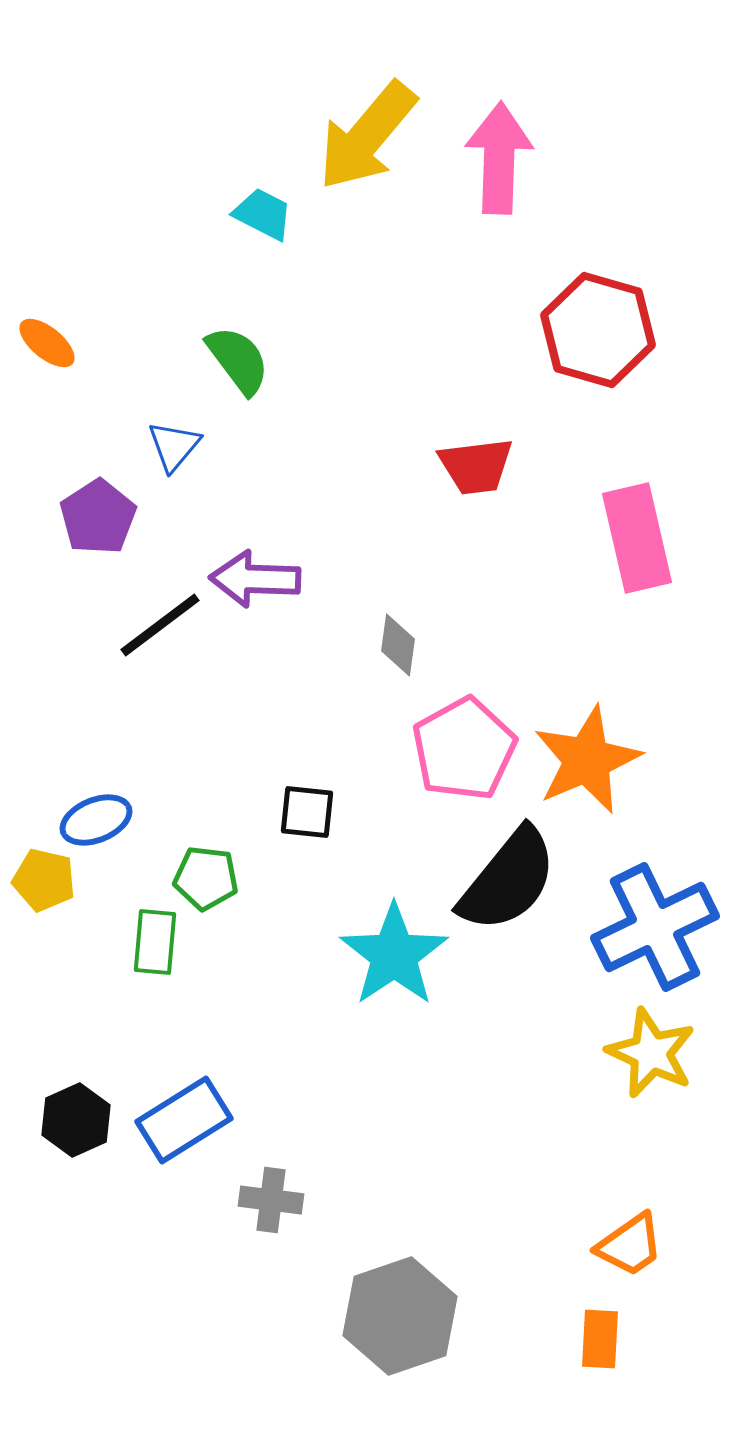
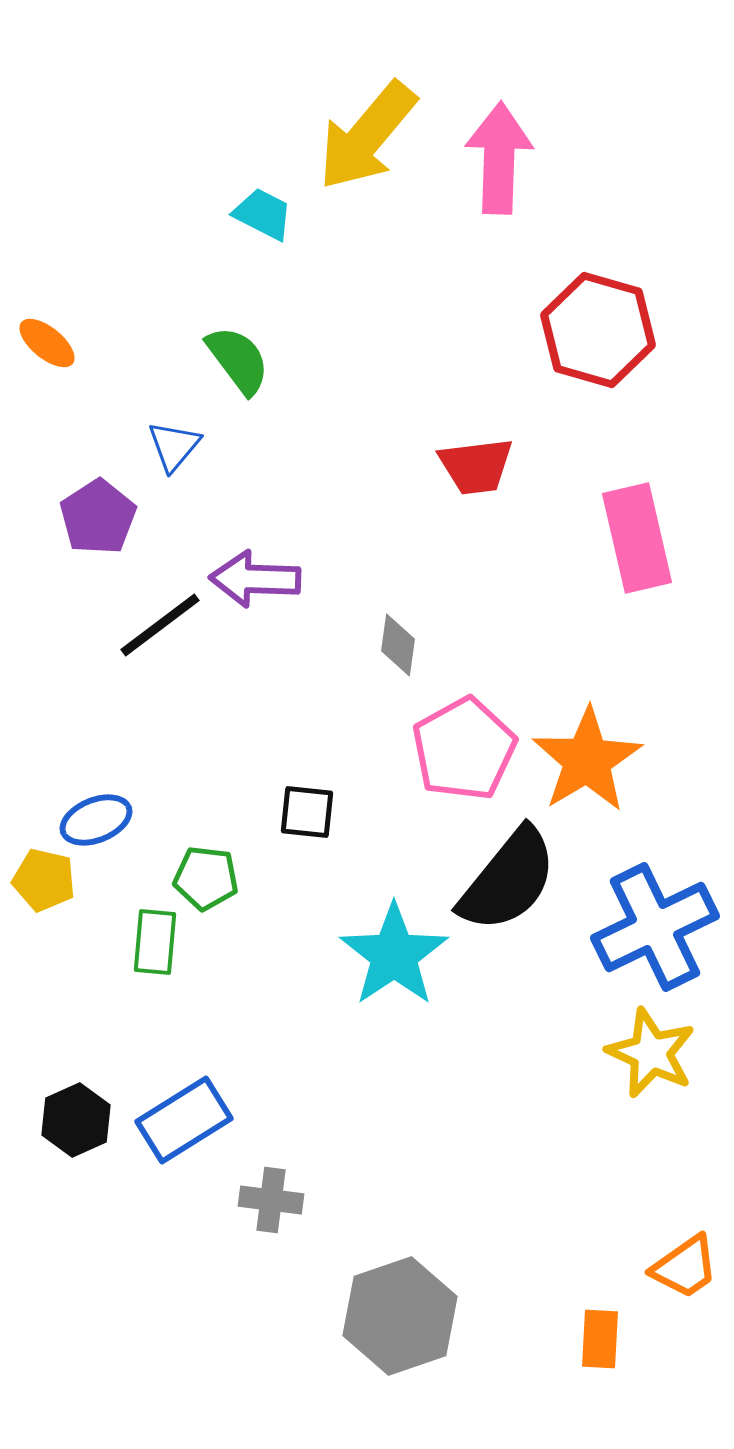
orange star: rotated 8 degrees counterclockwise
orange trapezoid: moved 55 px right, 22 px down
